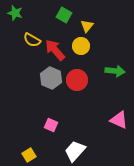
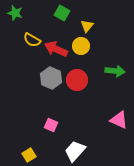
green square: moved 2 px left, 2 px up
red arrow: moved 1 px right, 1 px up; rotated 25 degrees counterclockwise
